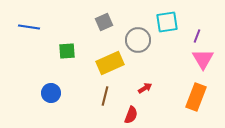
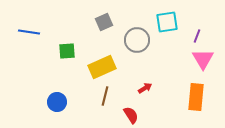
blue line: moved 5 px down
gray circle: moved 1 px left
yellow rectangle: moved 8 px left, 4 px down
blue circle: moved 6 px right, 9 px down
orange rectangle: rotated 16 degrees counterclockwise
red semicircle: rotated 54 degrees counterclockwise
